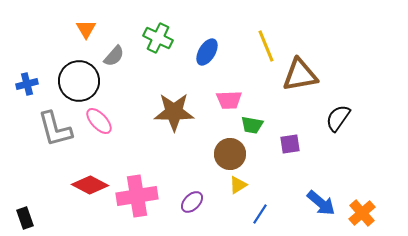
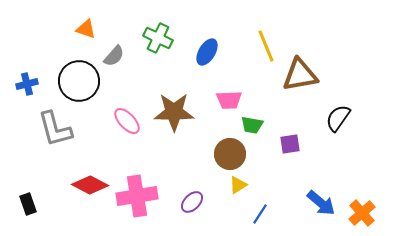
orange triangle: rotated 40 degrees counterclockwise
pink ellipse: moved 28 px right
black rectangle: moved 3 px right, 14 px up
